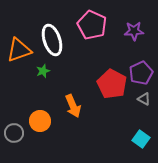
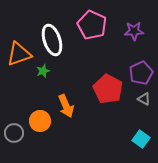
orange triangle: moved 4 px down
red pentagon: moved 4 px left, 5 px down
orange arrow: moved 7 px left
